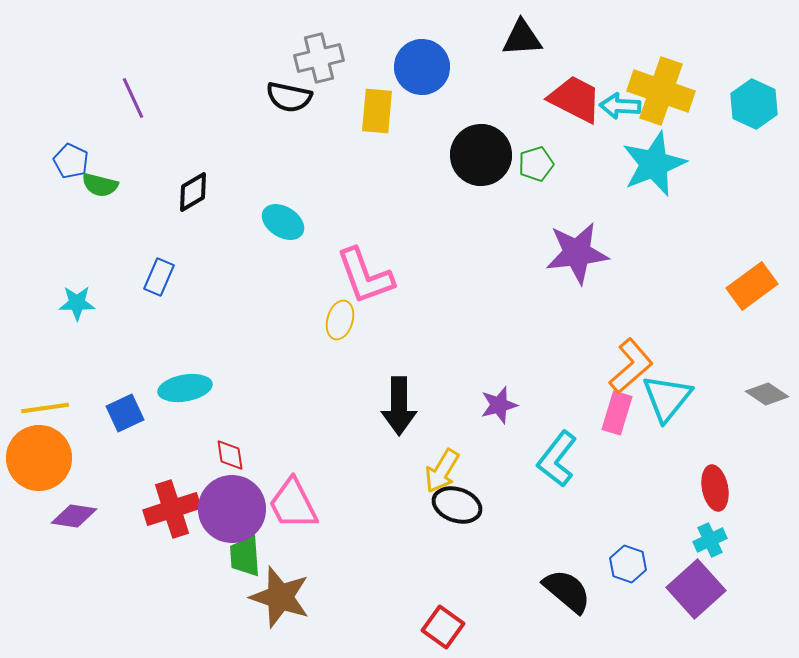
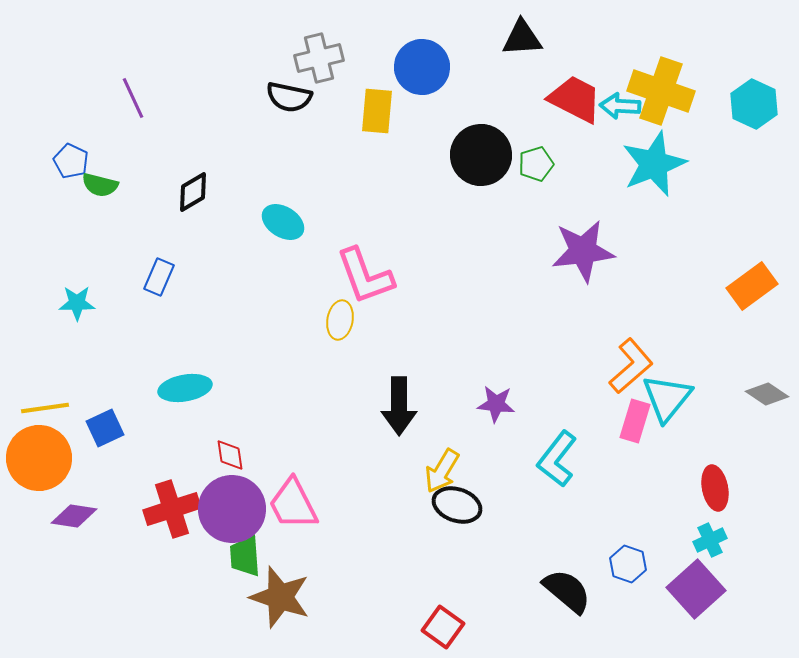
purple star at (577, 253): moved 6 px right, 2 px up
yellow ellipse at (340, 320): rotated 6 degrees counterclockwise
purple star at (499, 405): moved 3 px left, 1 px up; rotated 21 degrees clockwise
blue square at (125, 413): moved 20 px left, 15 px down
pink rectangle at (617, 413): moved 18 px right, 8 px down
